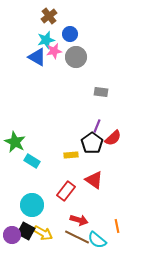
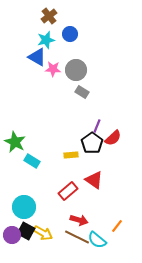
pink star: moved 1 px left, 18 px down; rotated 14 degrees clockwise
gray circle: moved 13 px down
gray rectangle: moved 19 px left; rotated 24 degrees clockwise
red rectangle: moved 2 px right; rotated 12 degrees clockwise
cyan circle: moved 8 px left, 2 px down
orange line: rotated 48 degrees clockwise
